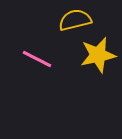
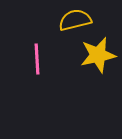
pink line: rotated 60 degrees clockwise
